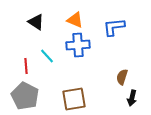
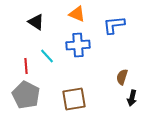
orange triangle: moved 2 px right, 6 px up
blue L-shape: moved 2 px up
gray pentagon: moved 1 px right, 1 px up
